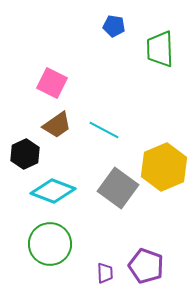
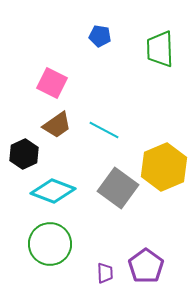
blue pentagon: moved 14 px left, 10 px down
black hexagon: moved 1 px left
purple pentagon: rotated 16 degrees clockwise
